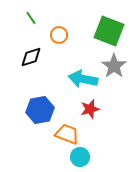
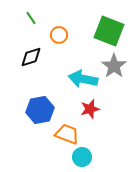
cyan circle: moved 2 px right
